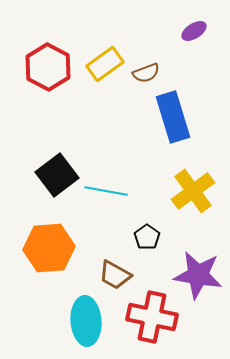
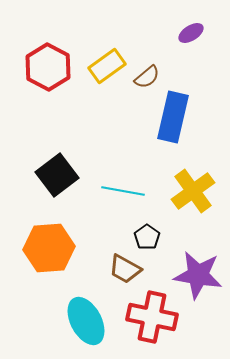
purple ellipse: moved 3 px left, 2 px down
yellow rectangle: moved 2 px right, 2 px down
brown semicircle: moved 1 px right, 4 px down; rotated 20 degrees counterclockwise
blue rectangle: rotated 30 degrees clockwise
cyan line: moved 17 px right
brown trapezoid: moved 10 px right, 6 px up
cyan ellipse: rotated 24 degrees counterclockwise
